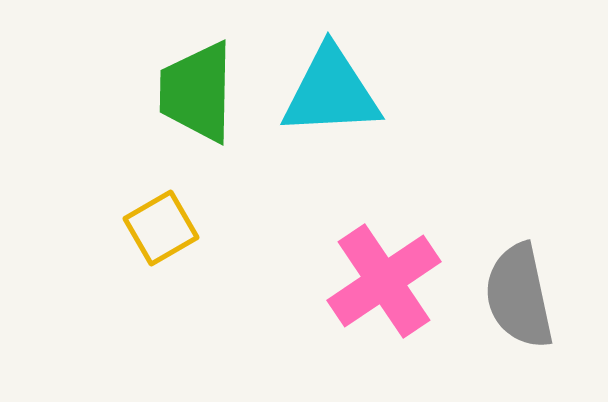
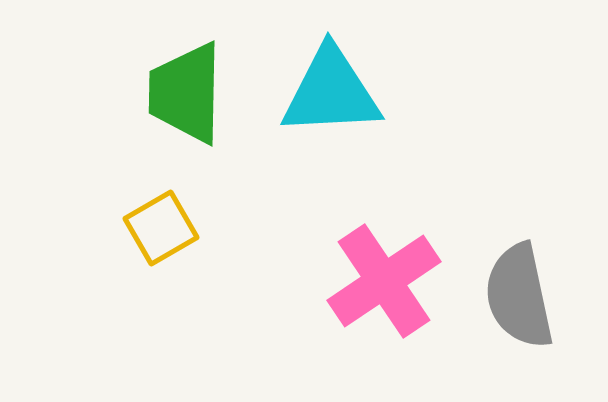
green trapezoid: moved 11 px left, 1 px down
